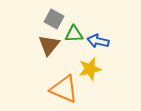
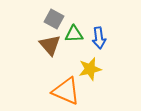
blue arrow: moved 1 px right, 3 px up; rotated 110 degrees counterclockwise
brown triangle: moved 1 px right; rotated 20 degrees counterclockwise
orange triangle: moved 2 px right, 2 px down
